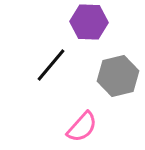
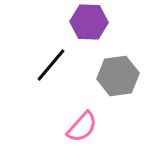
gray hexagon: rotated 6 degrees clockwise
